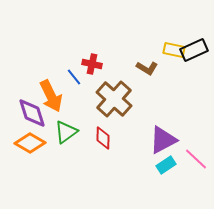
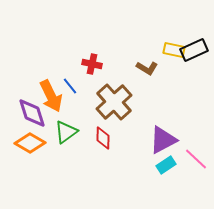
blue line: moved 4 px left, 9 px down
brown cross: moved 3 px down; rotated 6 degrees clockwise
